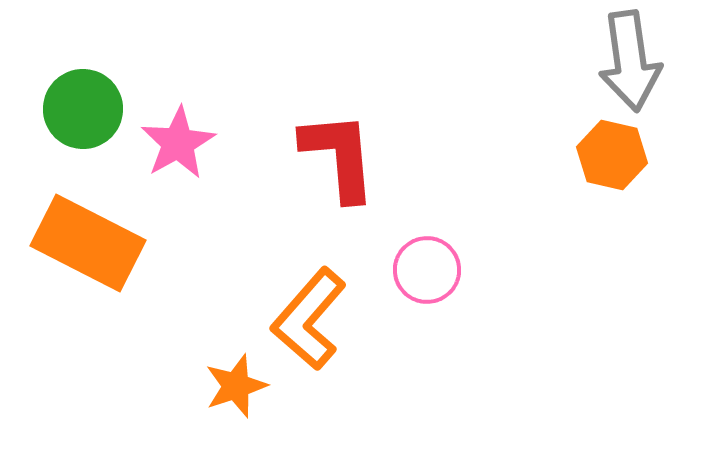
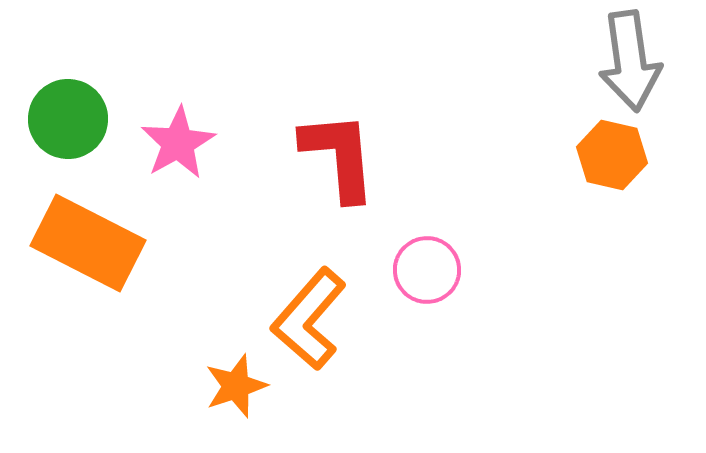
green circle: moved 15 px left, 10 px down
